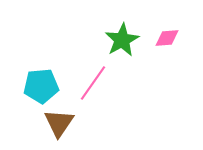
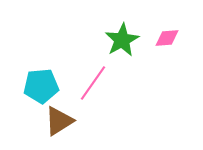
brown triangle: moved 2 px up; rotated 24 degrees clockwise
